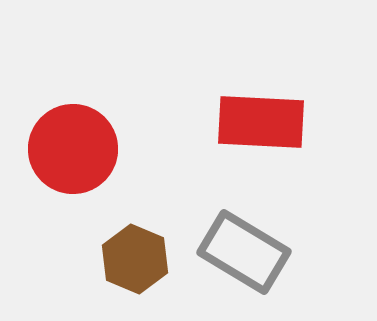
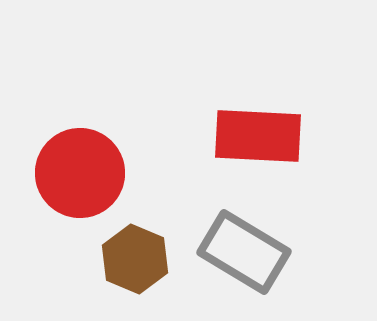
red rectangle: moved 3 px left, 14 px down
red circle: moved 7 px right, 24 px down
